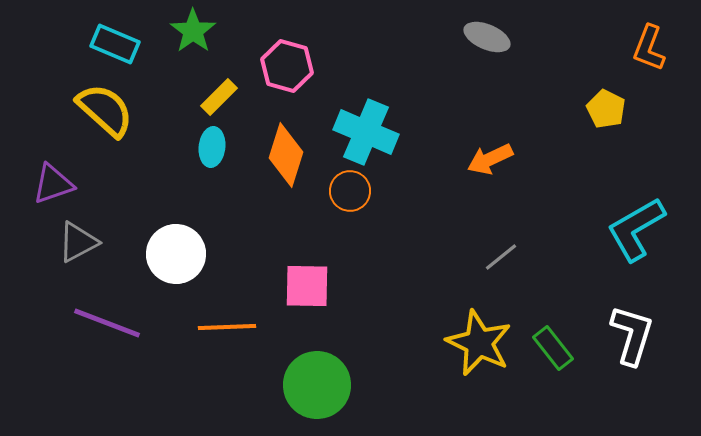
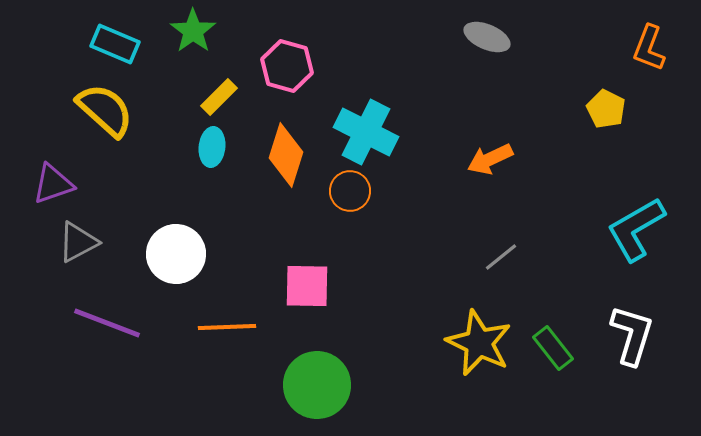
cyan cross: rotated 4 degrees clockwise
